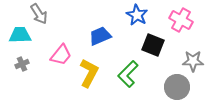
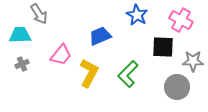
black square: moved 10 px right, 2 px down; rotated 20 degrees counterclockwise
